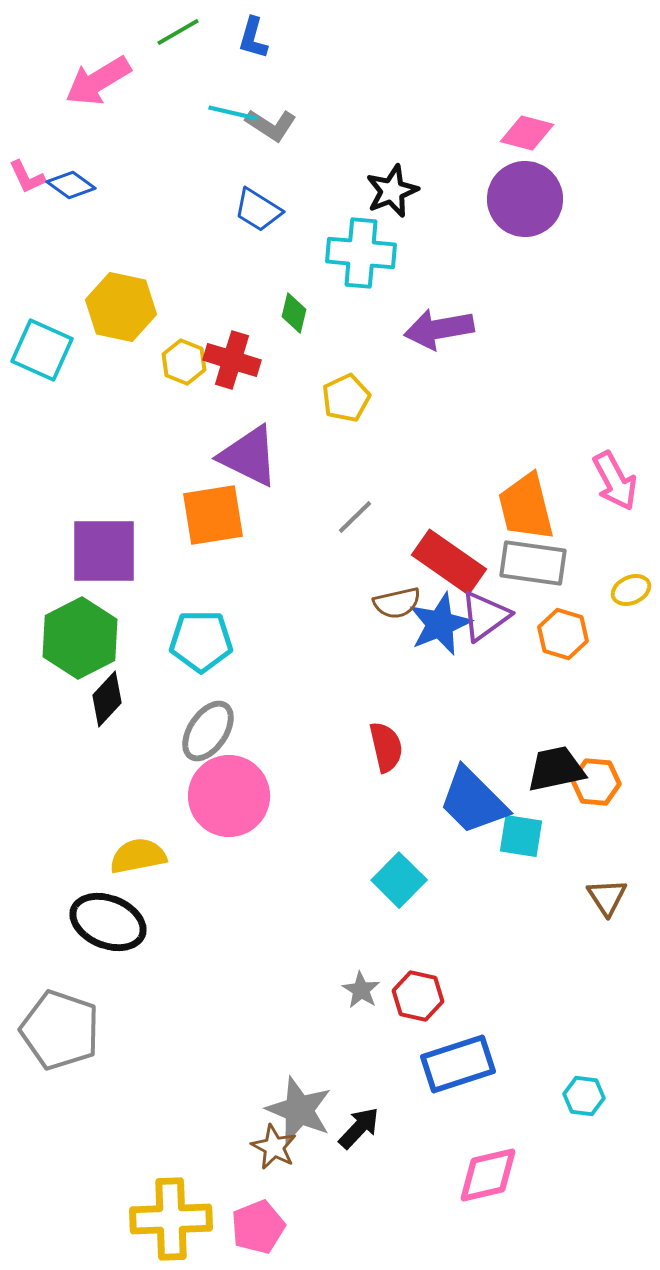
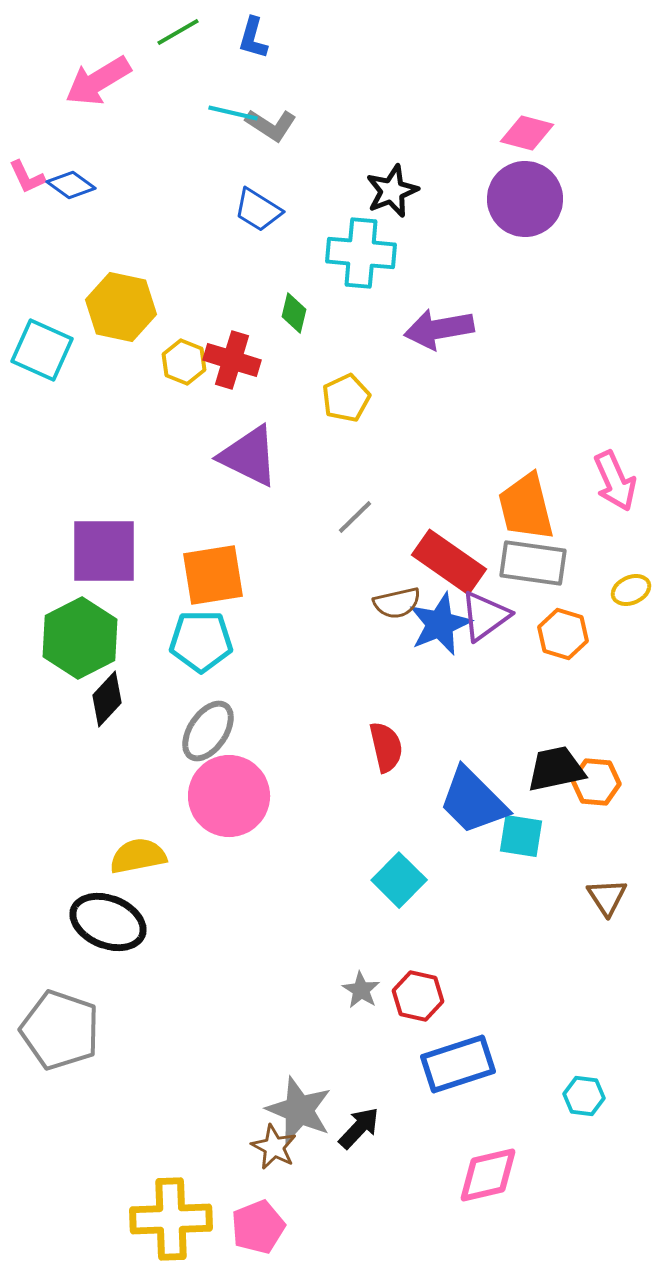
pink arrow at (615, 481): rotated 4 degrees clockwise
orange square at (213, 515): moved 60 px down
